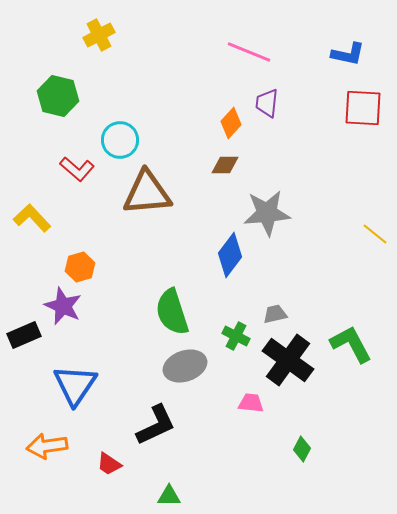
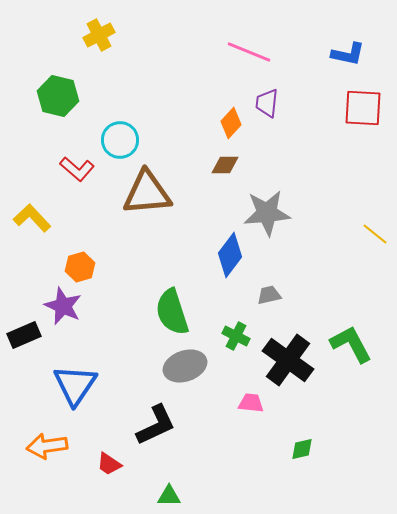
gray trapezoid: moved 6 px left, 19 px up
green diamond: rotated 50 degrees clockwise
